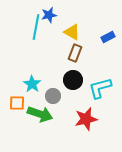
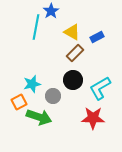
blue star: moved 2 px right, 4 px up; rotated 21 degrees counterclockwise
blue rectangle: moved 11 px left
brown rectangle: rotated 24 degrees clockwise
cyan star: rotated 24 degrees clockwise
cyan L-shape: rotated 15 degrees counterclockwise
orange square: moved 2 px right, 1 px up; rotated 28 degrees counterclockwise
green arrow: moved 1 px left, 3 px down
red star: moved 7 px right, 1 px up; rotated 15 degrees clockwise
